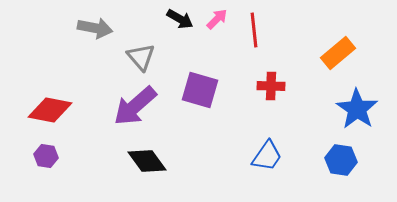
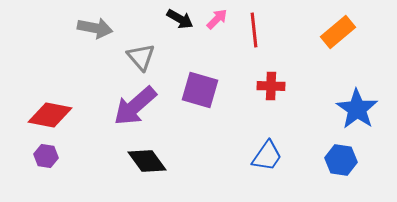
orange rectangle: moved 21 px up
red diamond: moved 5 px down
